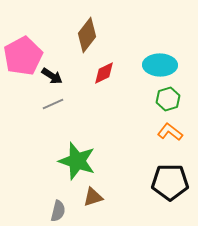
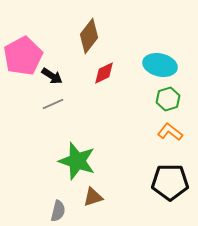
brown diamond: moved 2 px right, 1 px down
cyan ellipse: rotated 12 degrees clockwise
